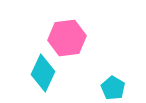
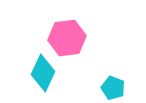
cyan pentagon: rotated 10 degrees counterclockwise
